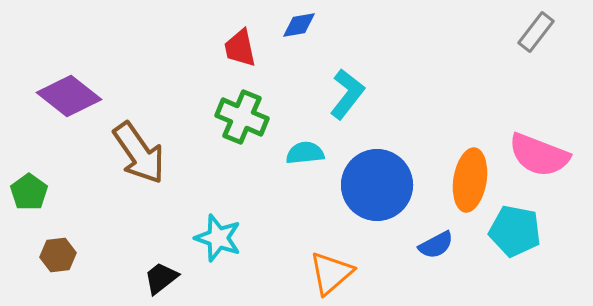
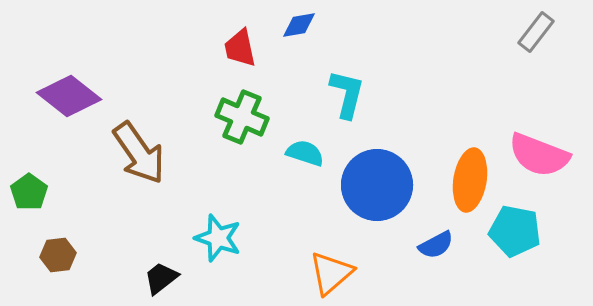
cyan L-shape: rotated 24 degrees counterclockwise
cyan semicircle: rotated 24 degrees clockwise
